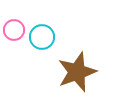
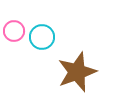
pink circle: moved 1 px down
